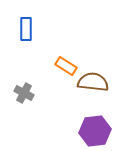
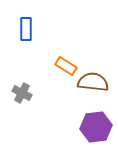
gray cross: moved 2 px left
purple hexagon: moved 1 px right, 4 px up
